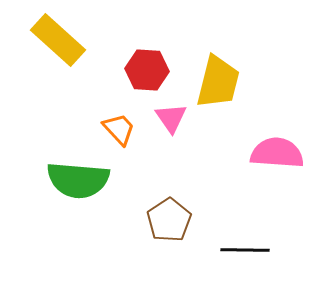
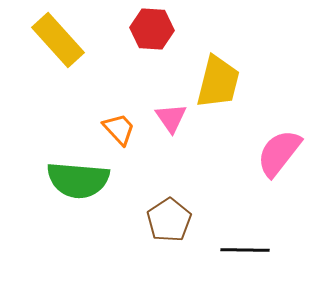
yellow rectangle: rotated 6 degrees clockwise
red hexagon: moved 5 px right, 41 px up
pink semicircle: moved 2 px right; rotated 56 degrees counterclockwise
